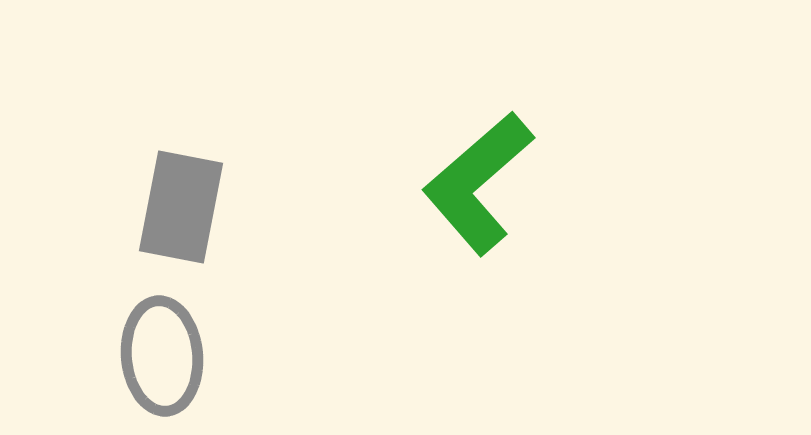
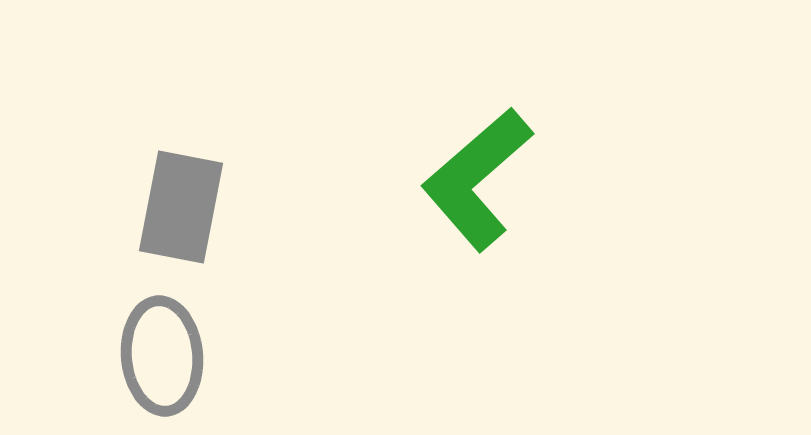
green L-shape: moved 1 px left, 4 px up
